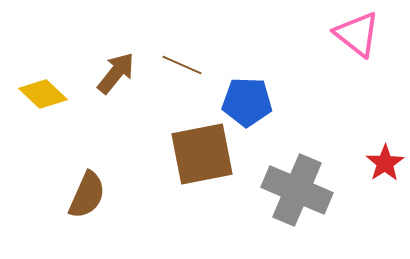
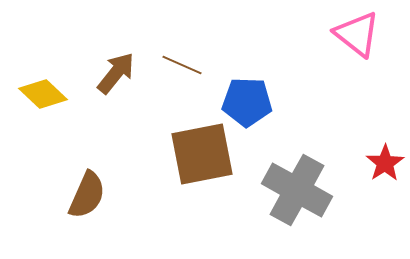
gray cross: rotated 6 degrees clockwise
